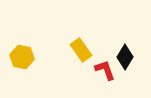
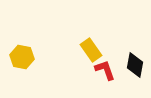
yellow rectangle: moved 10 px right
black diamond: moved 10 px right, 8 px down; rotated 20 degrees counterclockwise
